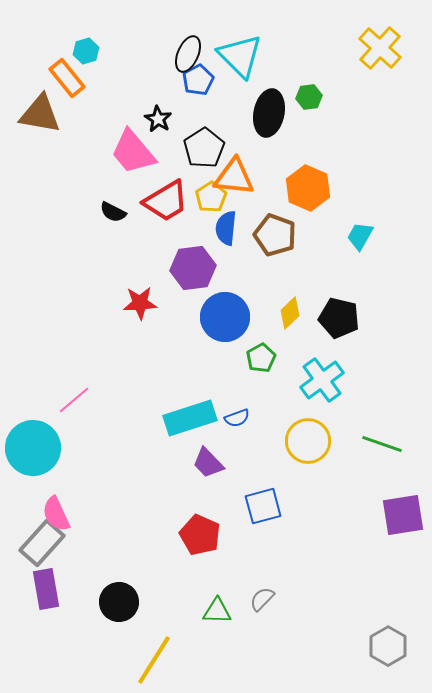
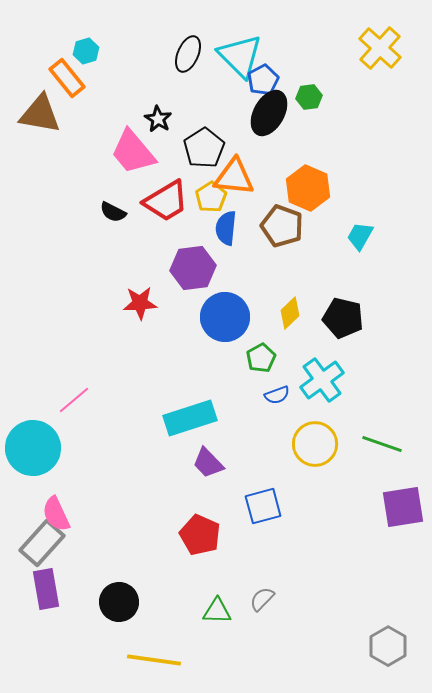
blue pentagon at (198, 80): moved 65 px right
black ellipse at (269, 113): rotated 18 degrees clockwise
brown pentagon at (275, 235): moved 7 px right, 9 px up
black pentagon at (339, 318): moved 4 px right
blue semicircle at (237, 418): moved 40 px right, 23 px up
yellow circle at (308, 441): moved 7 px right, 3 px down
purple square at (403, 515): moved 8 px up
yellow line at (154, 660): rotated 66 degrees clockwise
